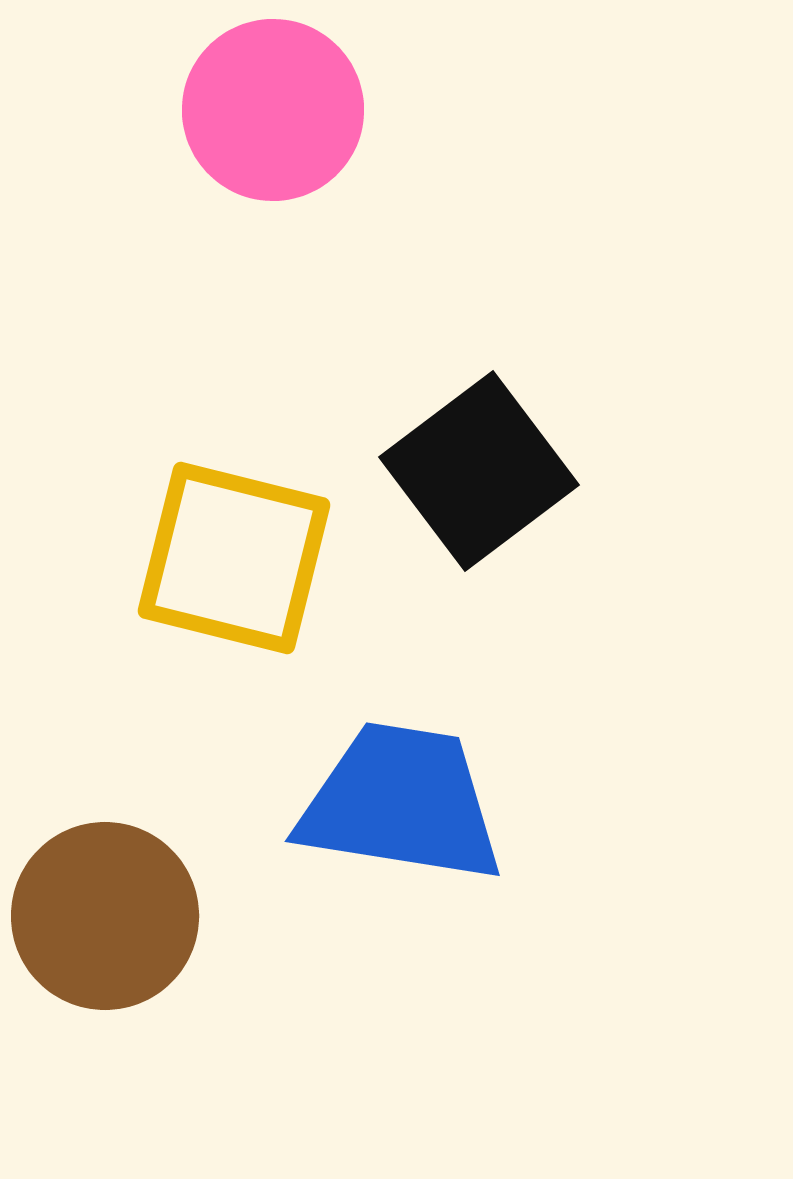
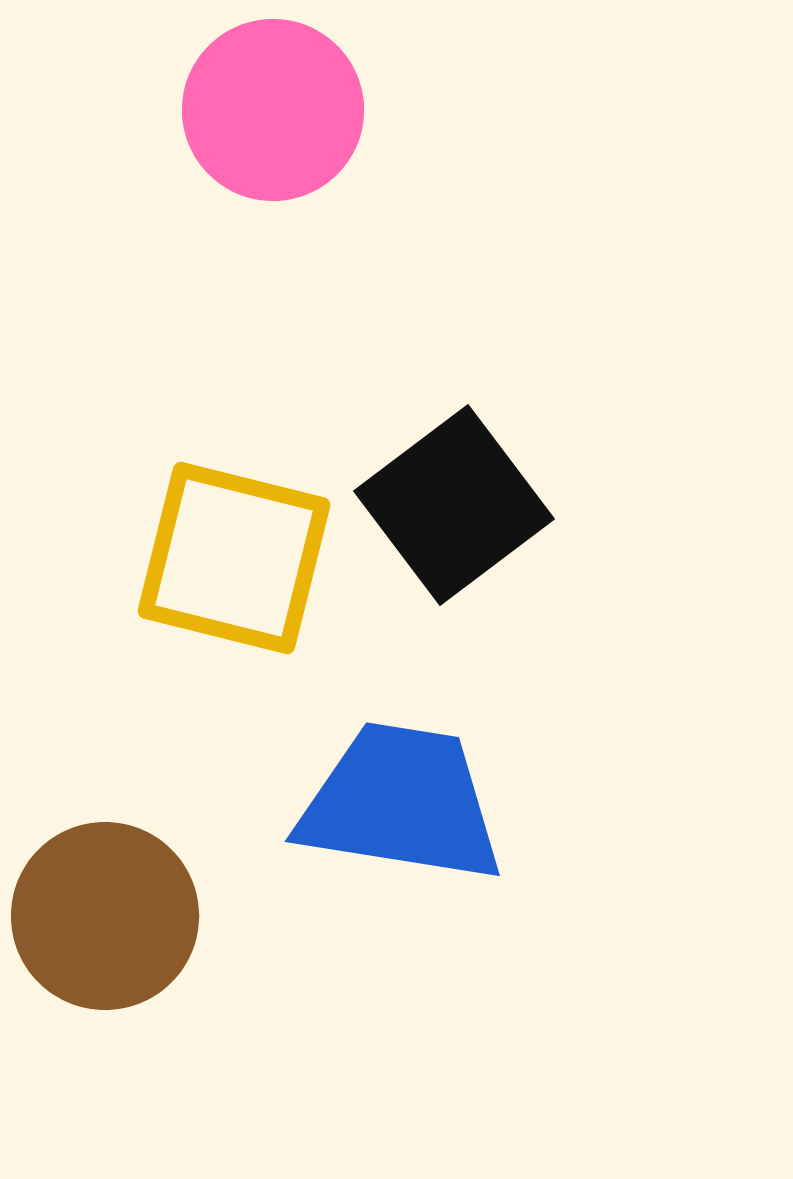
black square: moved 25 px left, 34 px down
